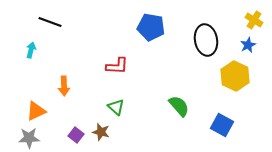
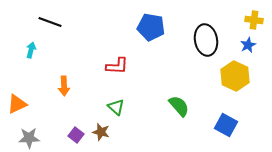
yellow cross: rotated 24 degrees counterclockwise
orange triangle: moved 19 px left, 7 px up
blue square: moved 4 px right
